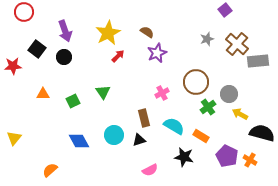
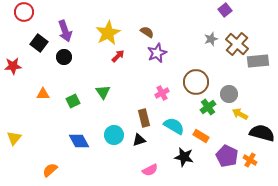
gray star: moved 4 px right
black square: moved 2 px right, 6 px up
